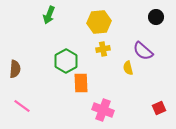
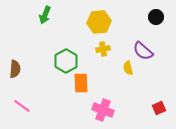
green arrow: moved 4 px left
